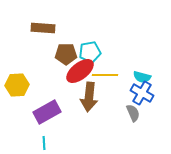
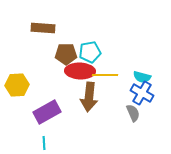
red ellipse: rotated 40 degrees clockwise
